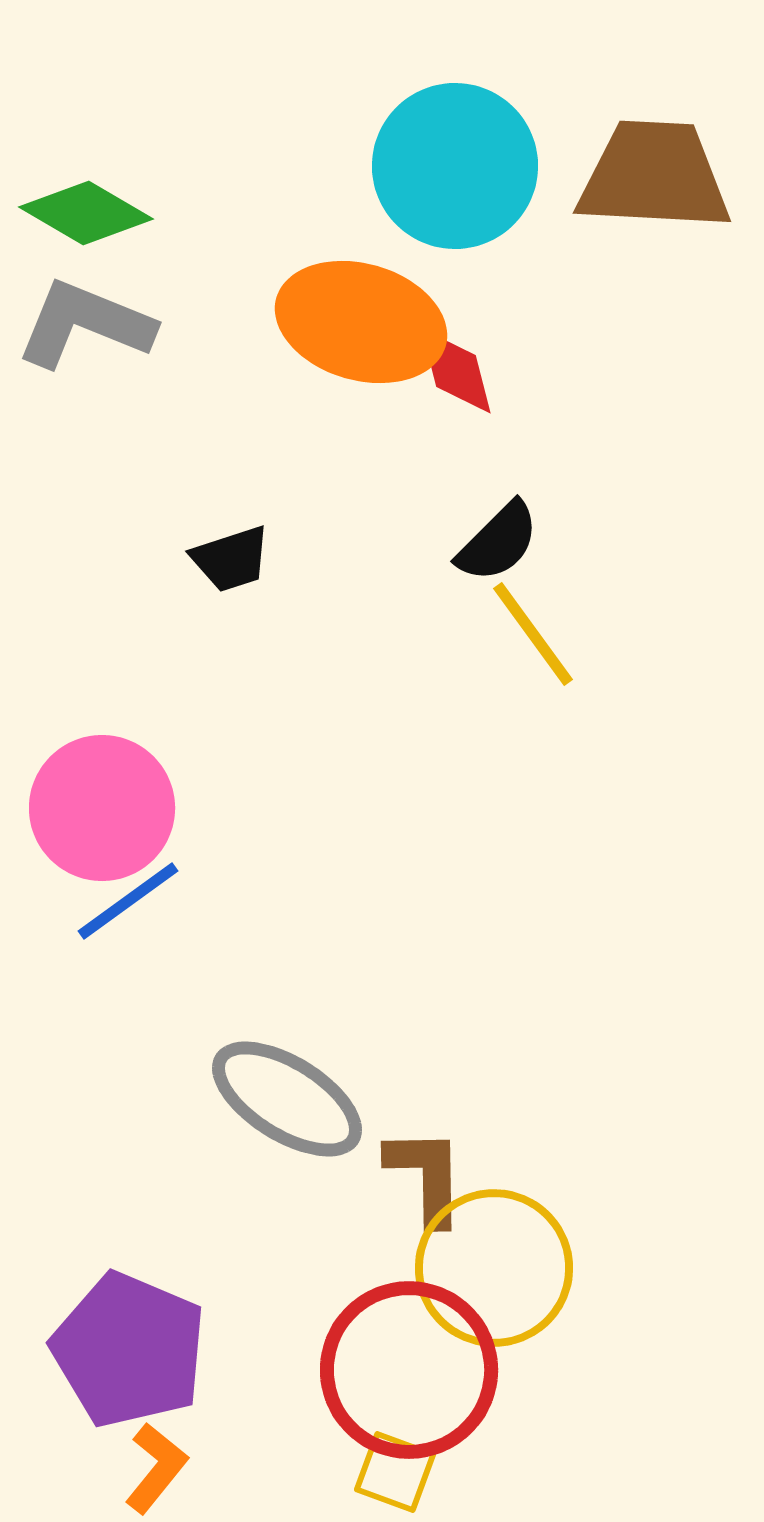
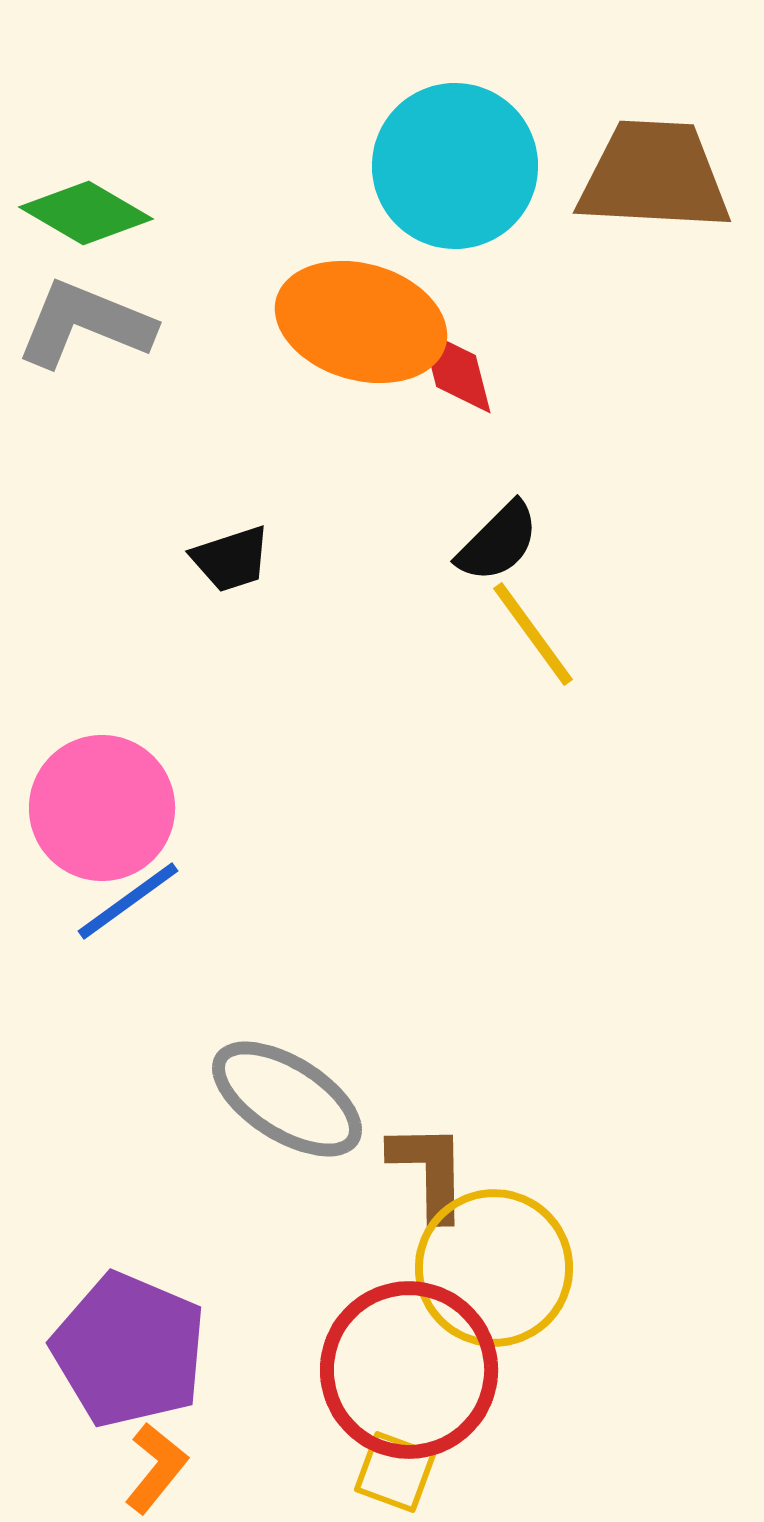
brown L-shape: moved 3 px right, 5 px up
